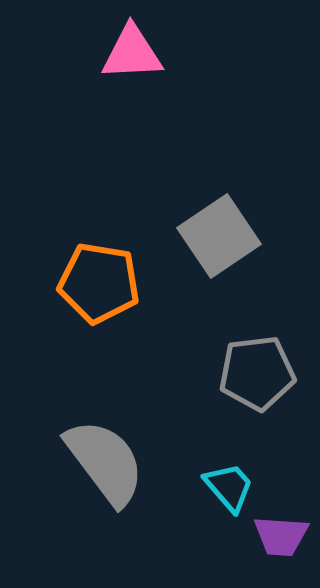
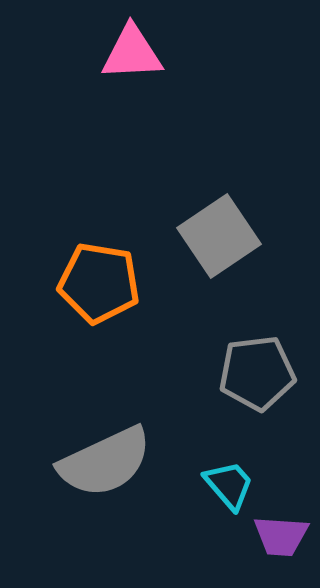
gray semicircle: rotated 102 degrees clockwise
cyan trapezoid: moved 2 px up
